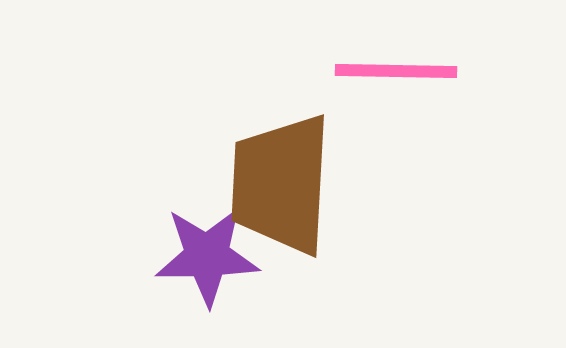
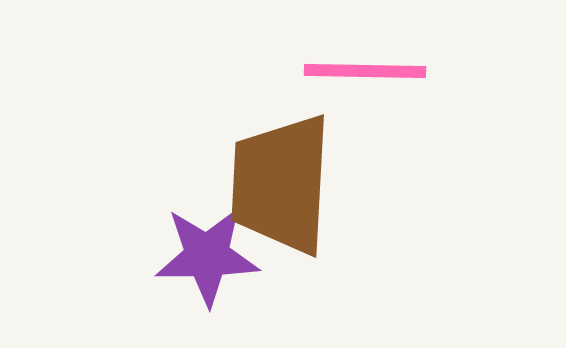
pink line: moved 31 px left
